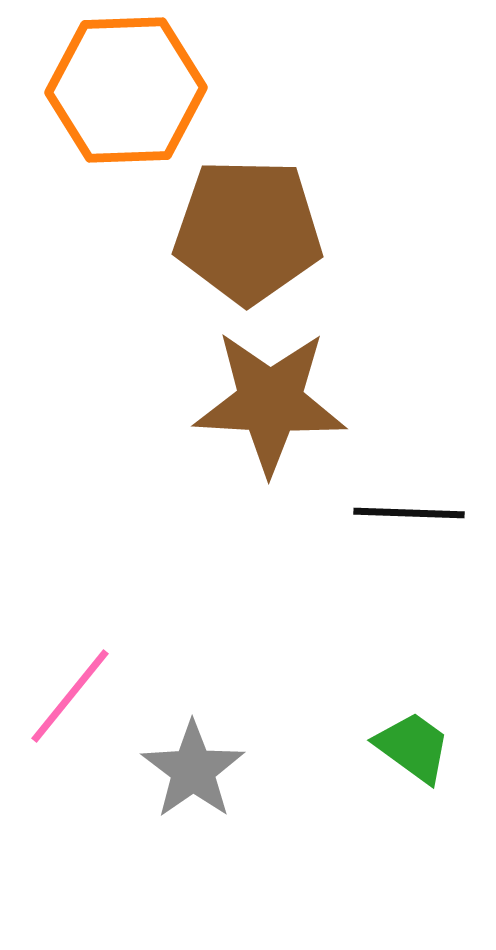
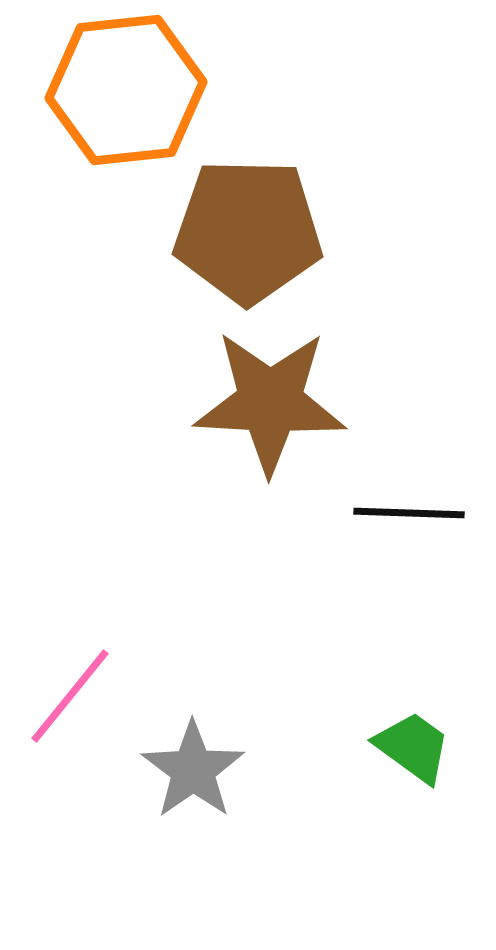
orange hexagon: rotated 4 degrees counterclockwise
